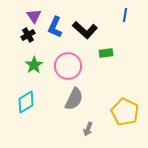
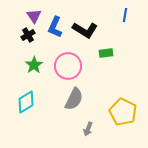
black L-shape: rotated 10 degrees counterclockwise
yellow pentagon: moved 2 px left
